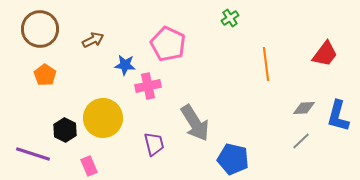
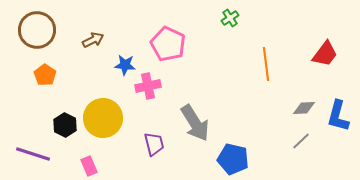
brown circle: moved 3 px left, 1 px down
black hexagon: moved 5 px up
